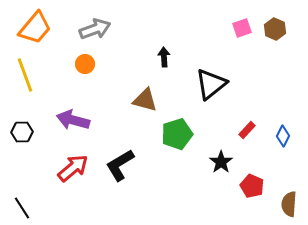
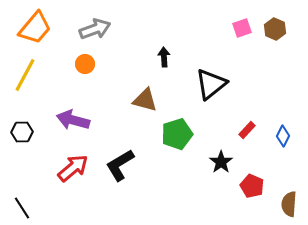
yellow line: rotated 48 degrees clockwise
